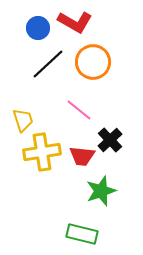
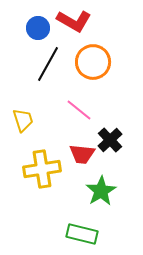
red L-shape: moved 1 px left, 1 px up
black line: rotated 18 degrees counterclockwise
yellow cross: moved 17 px down
red trapezoid: moved 2 px up
green star: rotated 12 degrees counterclockwise
